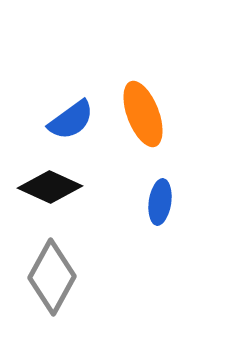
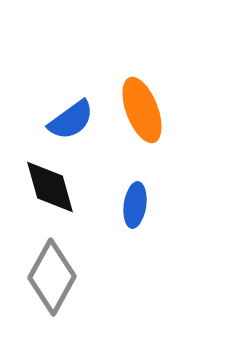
orange ellipse: moved 1 px left, 4 px up
black diamond: rotated 50 degrees clockwise
blue ellipse: moved 25 px left, 3 px down
